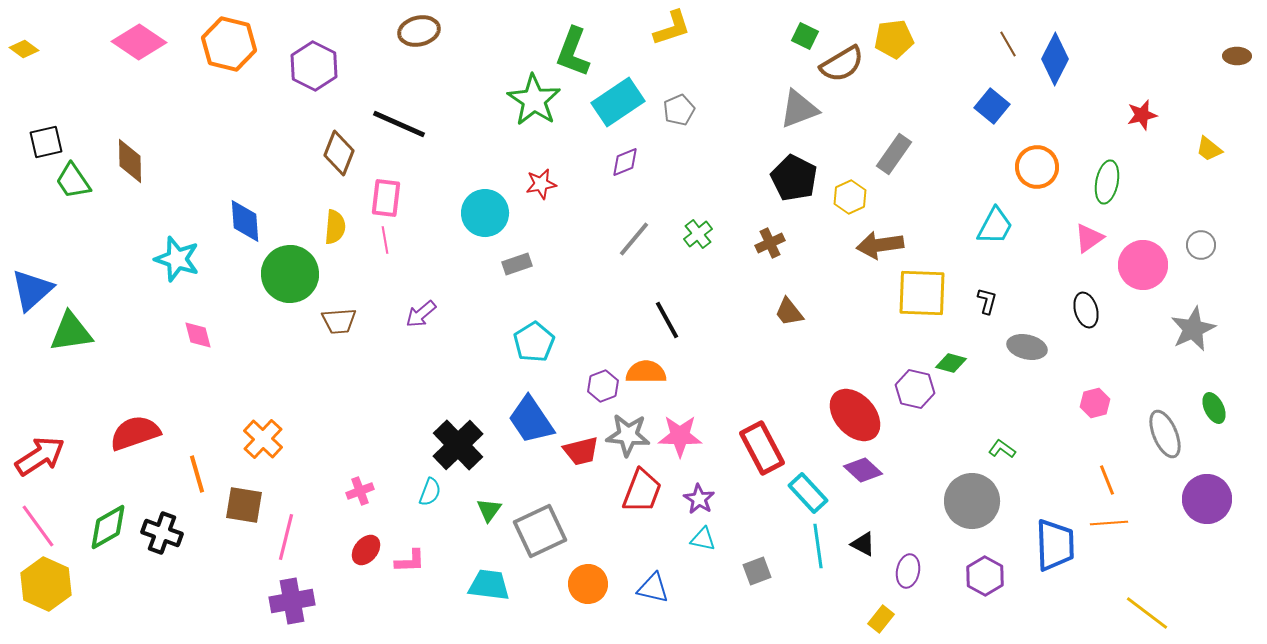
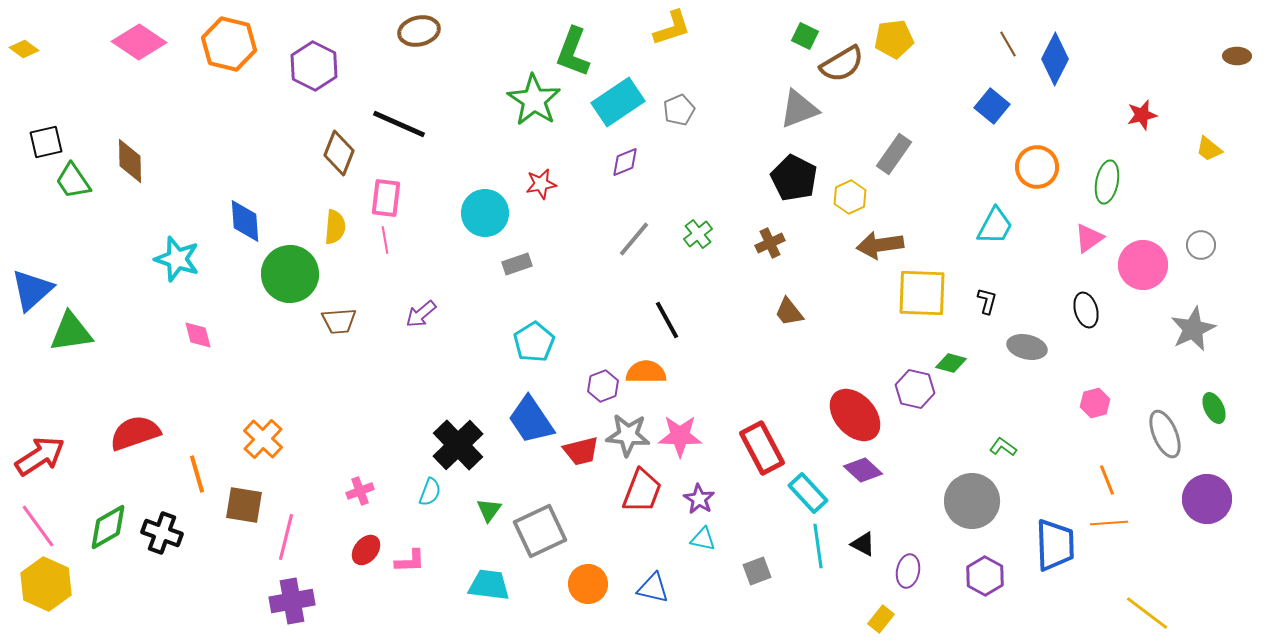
green L-shape at (1002, 449): moved 1 px right, 2 px up
